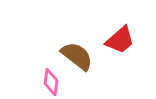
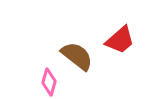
pink diamond: moved 2 px left; rotated 8 degrees clockwise
